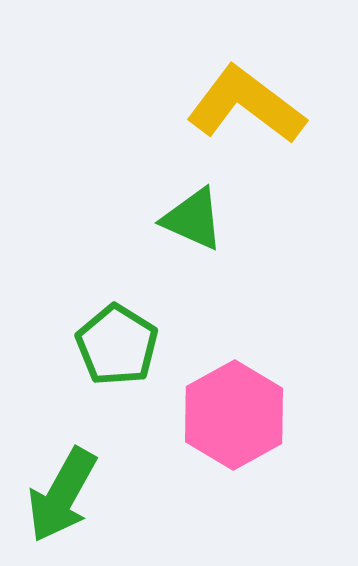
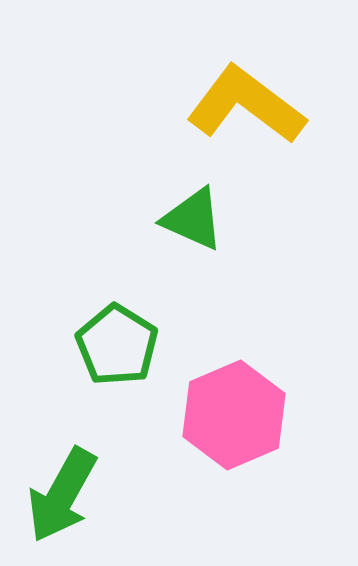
pink hexagon: rotated 6 degrees clockwise
